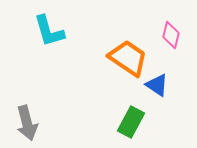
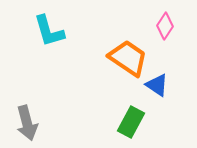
pink diamond: moved 6 px left, 9 px up; rotated 20 degrees clockwise
